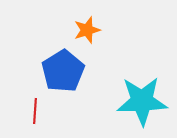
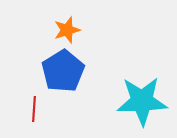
orange star: moved 20 px left
red line: moved 1 px left, 2 px up
